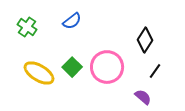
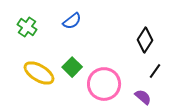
pink circle: moved 3 px left, 17 px down
